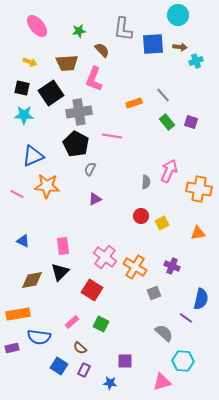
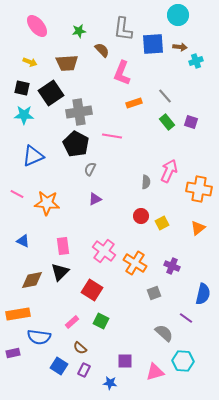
pink L-shape at (94, 79): moved 28 px right, 6 px up
gray line at (163, 95): moved 2 px right, 1 px down
orange star at (47, 186): moved 17 px down
orange triangle at (198, 233): moved 5 px up; rotated 28 degrees counterclockwise
pink cross at (105, 257): moved 1 px left, 6 px up
orange cross at (135, 267): moved 4 px up
blue semicircle at (201, 299): moved 2 px right, 5 px up
green square at (101, 324): moved 3 px up
purple rectangle at (12, 348): moved 1 px right, 5 px down
pink triangle at (162, 382): moved 7 px left, 10 px up
